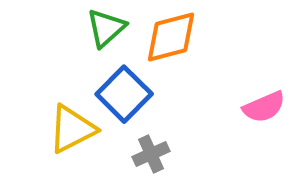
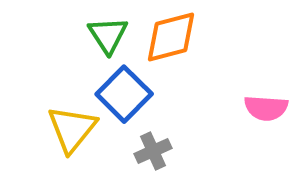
green triangle: moved 2 px right, 7 px down; rotated 21 degrees counterclockwise
pink semicircle: moved 2 px right, 1 px down; rotated 27 degrees clockwise
yellow triangle: rotated 24 degrees counterclockwise
gray cross: moved 2 px right, 3 px up
